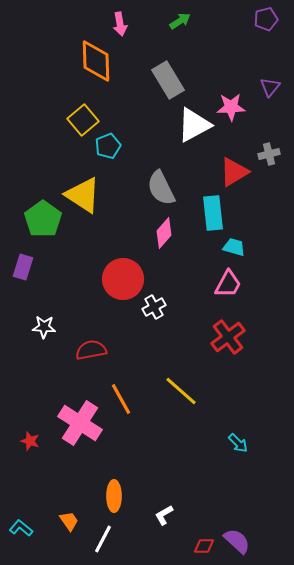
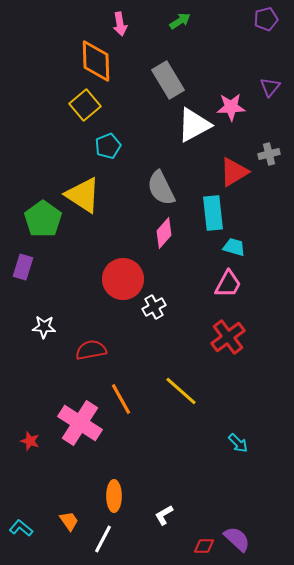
yellow square: moved 2 px right, 15 px up
purple semicircle: moved 2 px up
